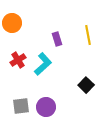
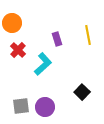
red cross: moved 10 px up; rotated 14 degrees counterclockwise
black square: moved 4 px left, 7 px down
purple circle: moved 1 px left
